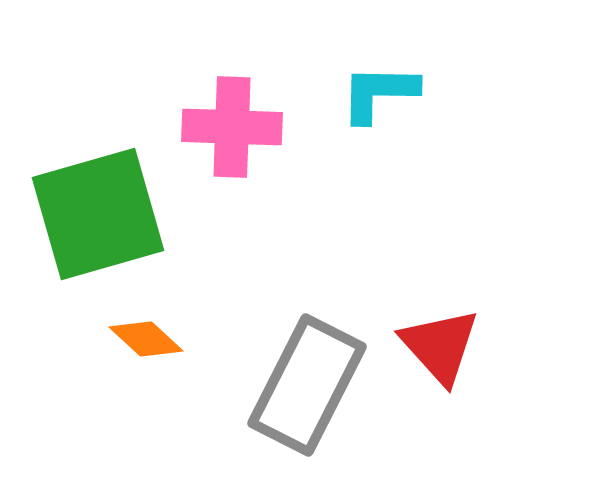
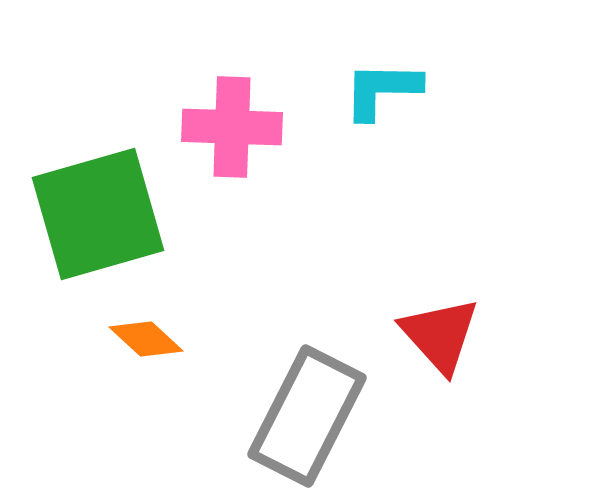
cyan L-shape: moved 3 px right, 3 px up
red triangle: moved 11 px up
gray rectangle: moved 31 px down
